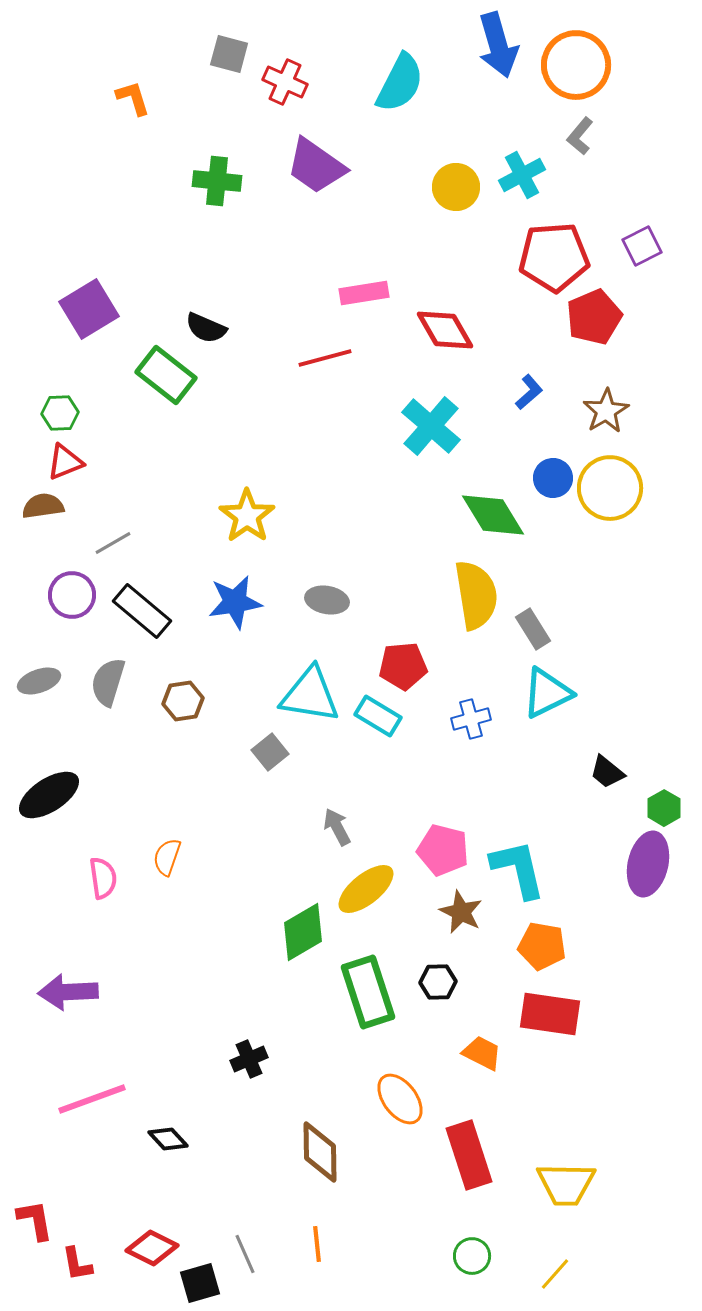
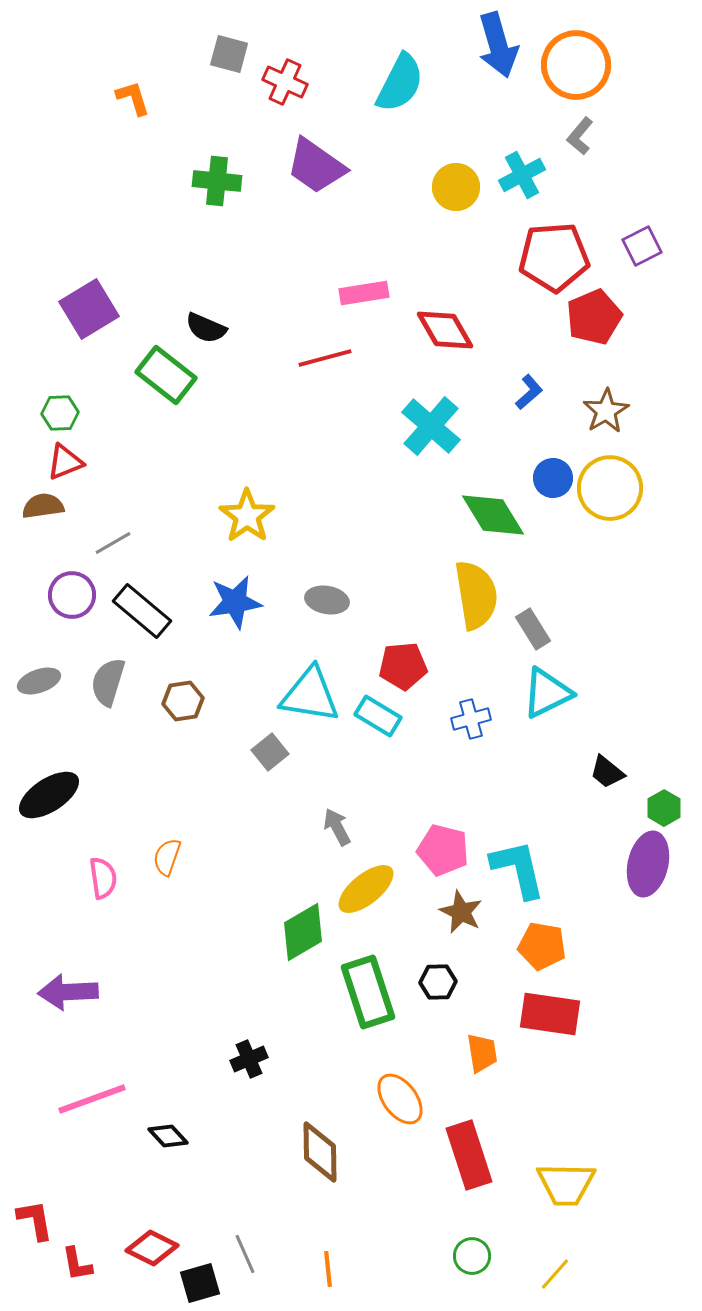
orange trapezoid at (482, 1053): rotated 54 degrees clockwise
black diamond at (168, 1139): moved 3 px up
orange line at (317, 1244): moved 11 px right, 25 px down
